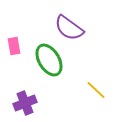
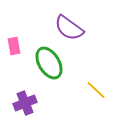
green ellipse: moved 3 px down
